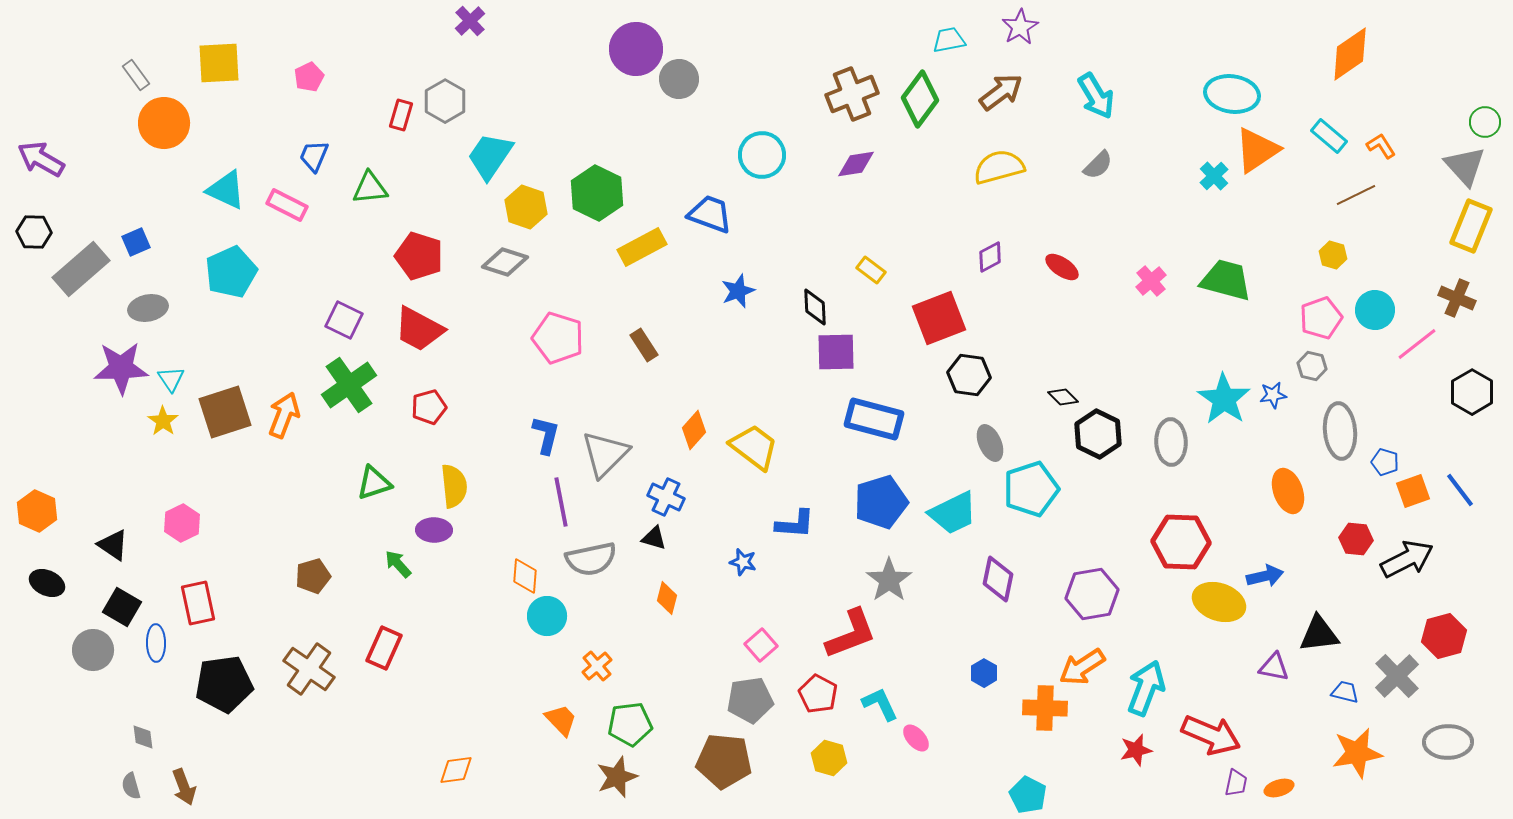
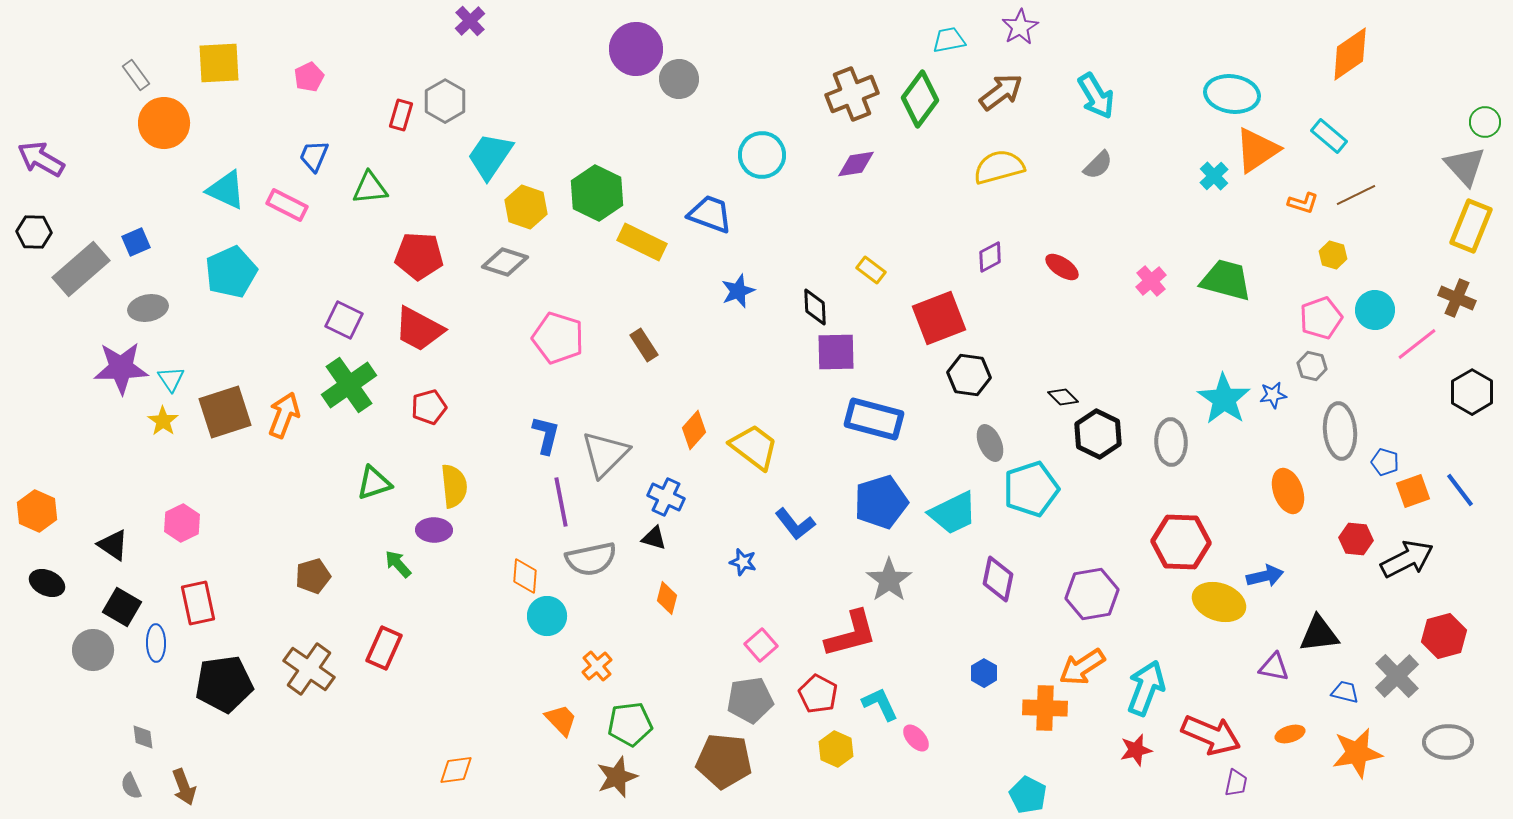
orange L-shape at (1381, 146): moved 78 px left, 57 px down; rotated 140 degrees clockwise
yellow rectangle at (642, 247): moved 5 px up; rotated 54 degrees clockwise
red pentagon at (419, 256): rotated 15 degrees counterclockwise
blue L-shape at (795, 524): rotated 48 degrees clockwise
red L-shape at (851, 634): rotated 6 degrees clockwise
yellow hexagon at (829, 758): moved 7 px right, 9 px up; rotated 8 degrees clockwise
gray semicircle at (131, 786): rotated 8 degrees counterclockwise
orange ellipse at (1279, 788): moved 11 px right, 54 px up
